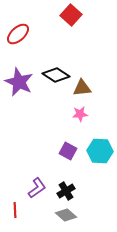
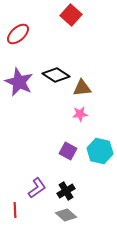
cyan hexagon: rotated 10 degrees clockwise
